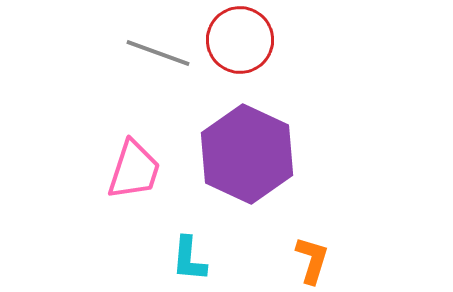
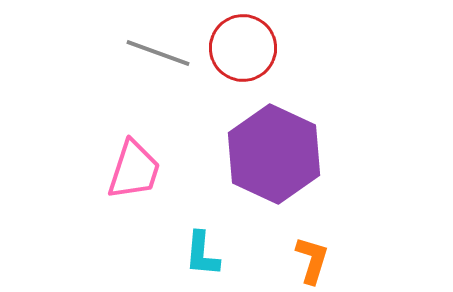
red circle: moved 3 px right, 8 px down
purple hexagon: moved 27 px right
cyan L-shape: moved 13 px right, 5 px up
